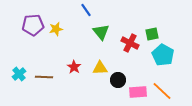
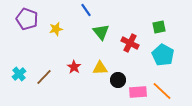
purple pentagon: moved 6 px left, 6 px up; rotated 25 degrees clockwise
green square: moved 7 px right, 7 px up
brown line: rotated 48 degrees counterclockwise
